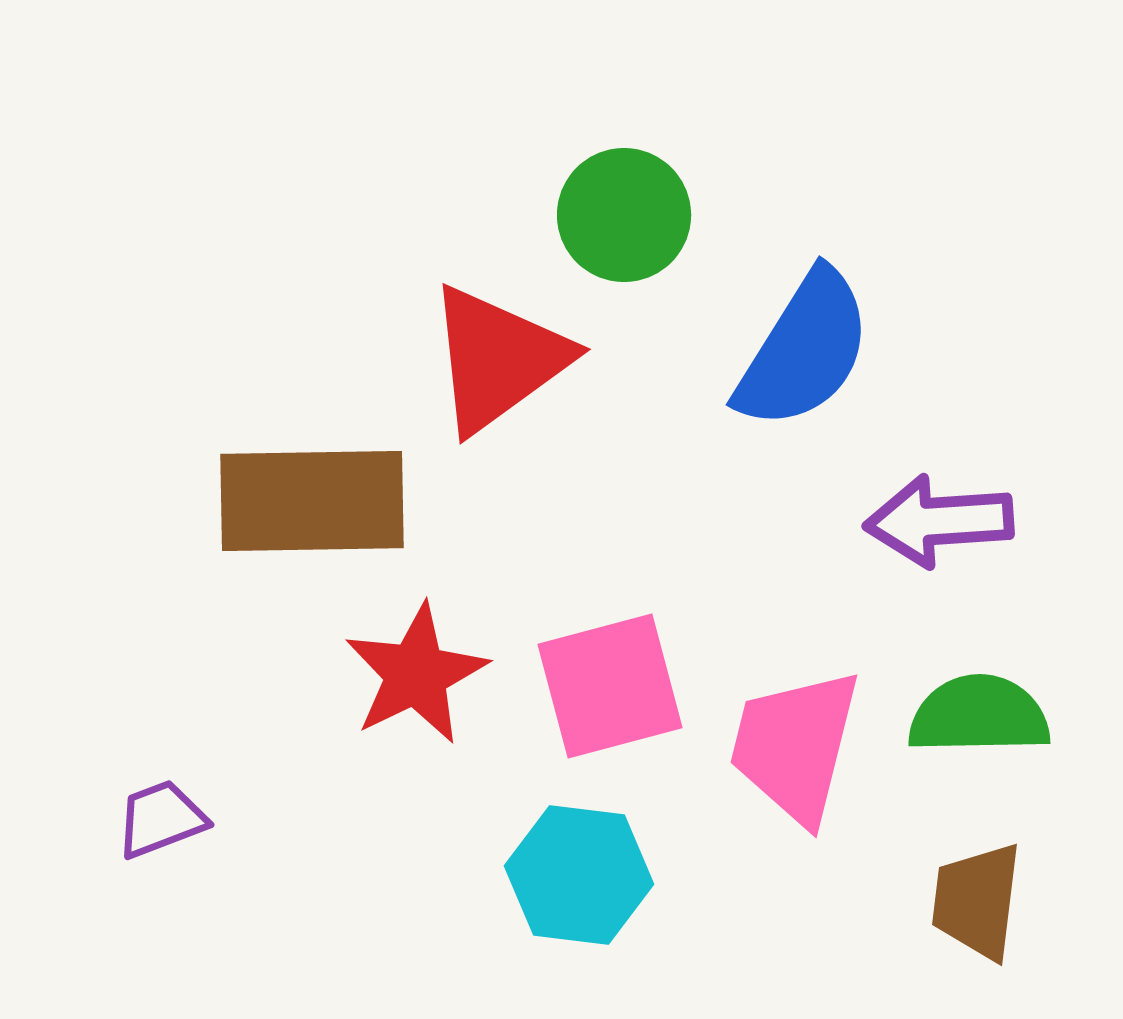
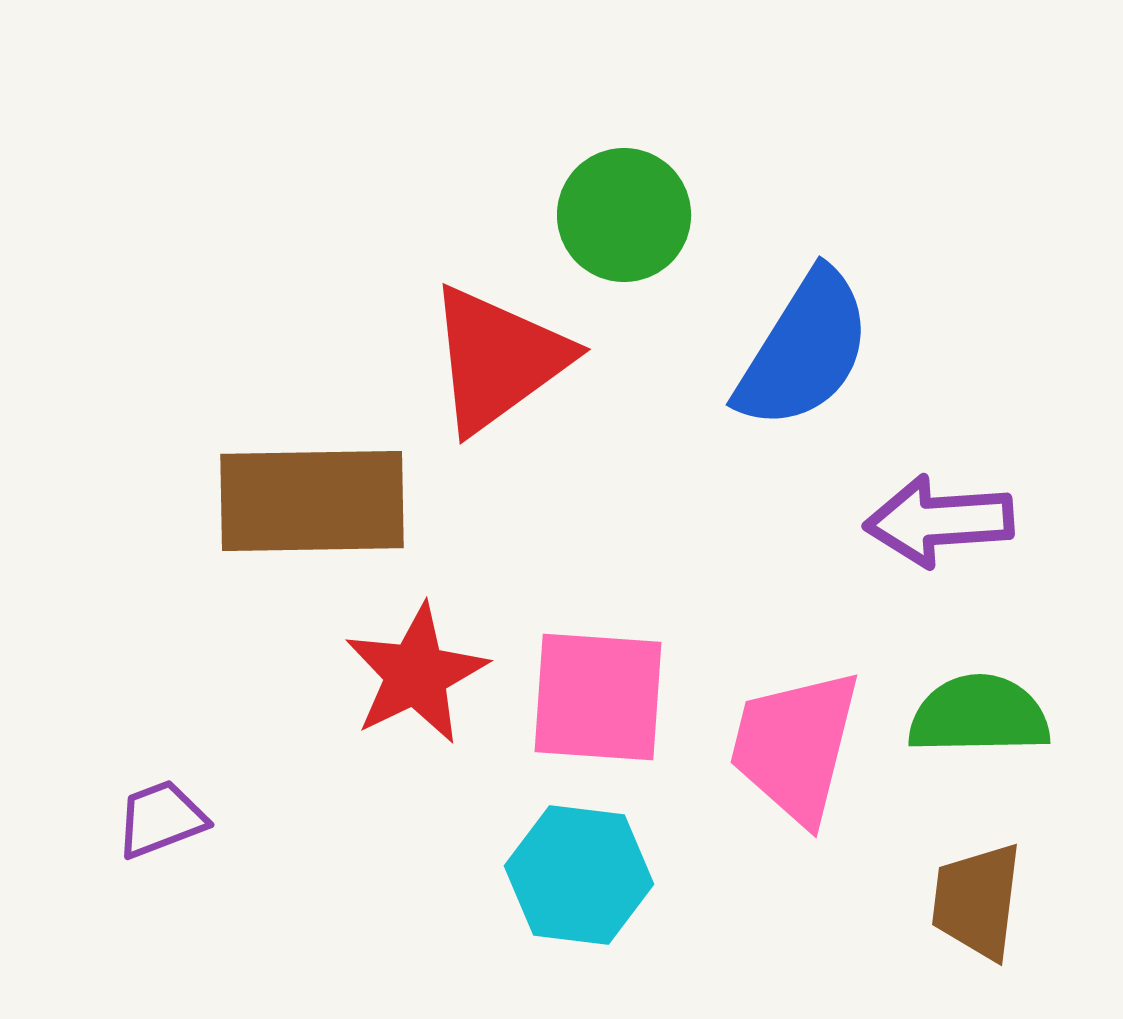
pink square: moved 12 px left, 11 px down; rotated 19 degrees clockwise
